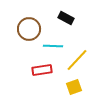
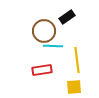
black rectangle: moved 1 px right, 1 px up; rotated 63 degrees counterclockwise
brown circle: moved 15 px right, 2 px down
yellow line: rotated 50 degrees counterclockwise
yellow square: rotated 14 degrees clockwise
